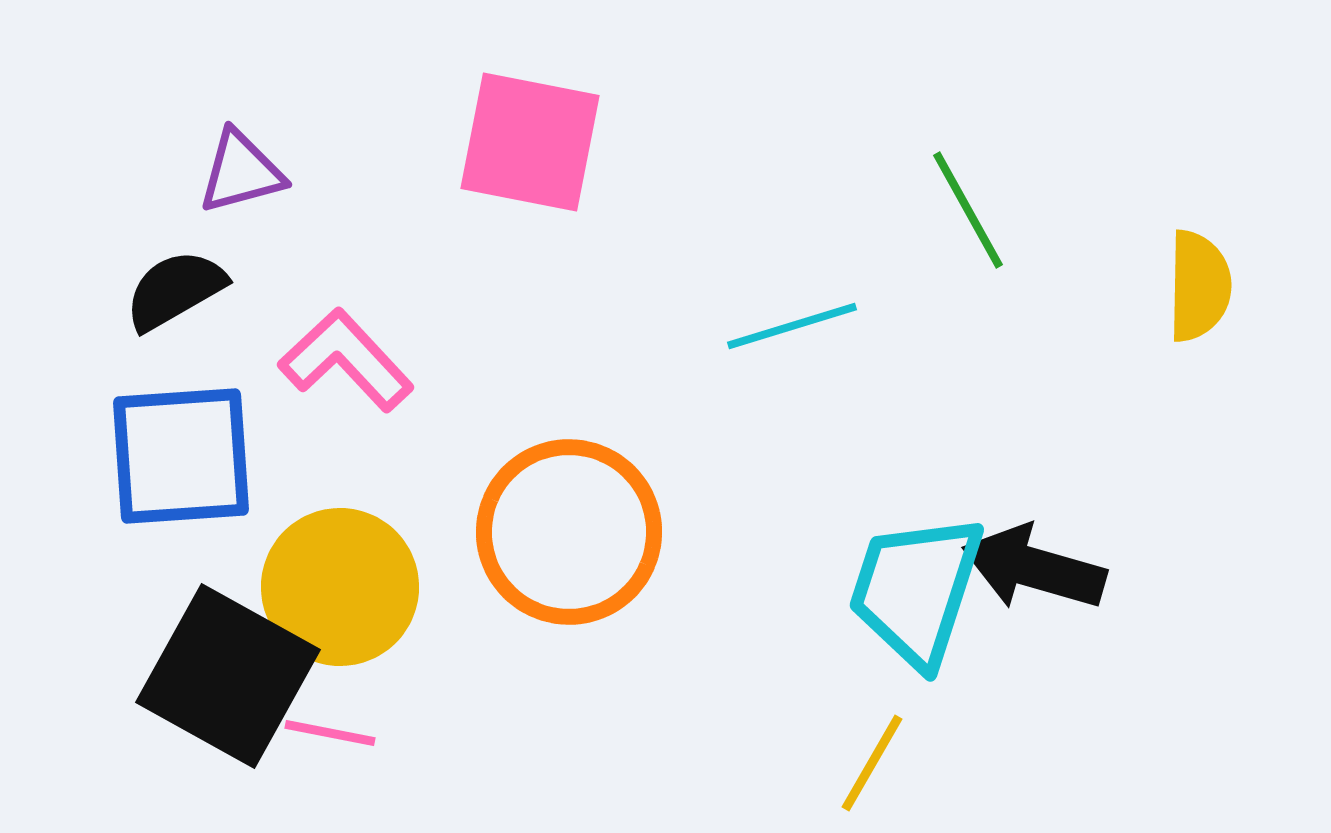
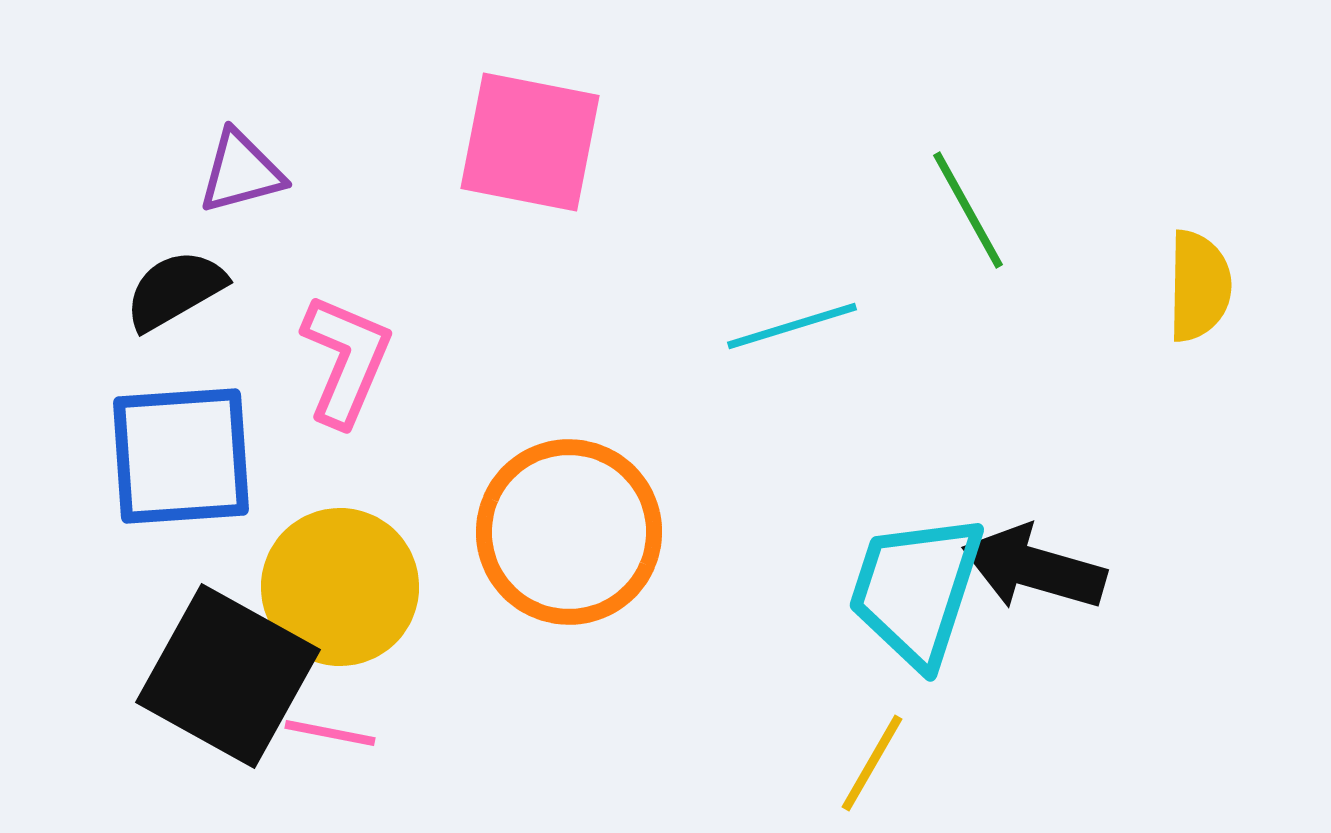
pink L-shape: rotated 66 degrees clockwise
